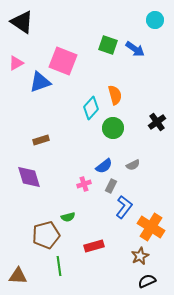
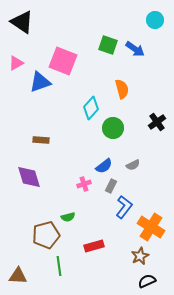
orange semicircle: moved 7 px right, 6 px up
brown rectangle: rotated 21 degrees clockwise
